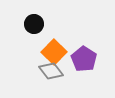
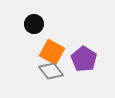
orange square: moved 2 px left; rotated 15 degrees counterclockwise
